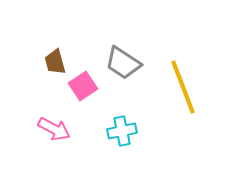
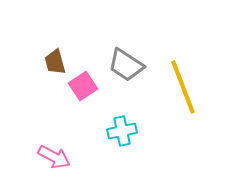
gray trapezoid: moved 3 px right, 2 px down
pink arrow: moved 28 px down
